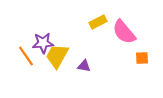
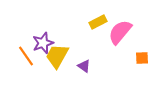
pink semicircle: moved 4 px left; rotated 80 degrees clockwise
purple star: rotated 15 degrees counterclockwise
purple triangle: rotated 24 degrees clockwise
